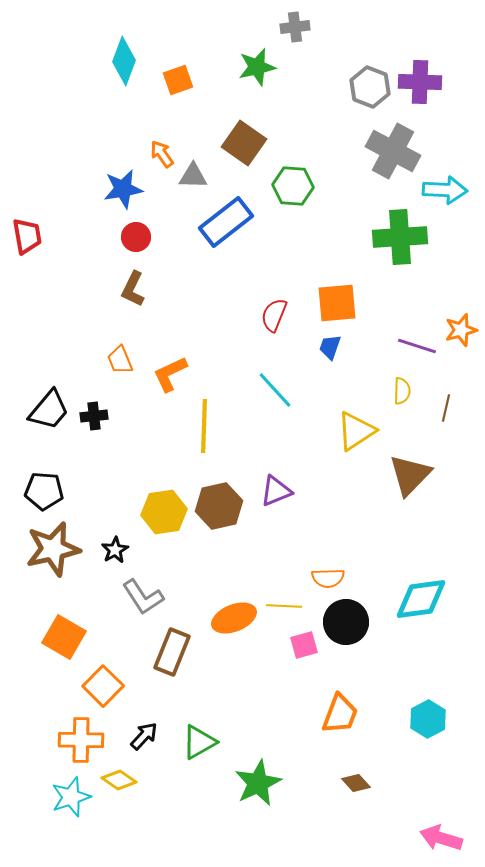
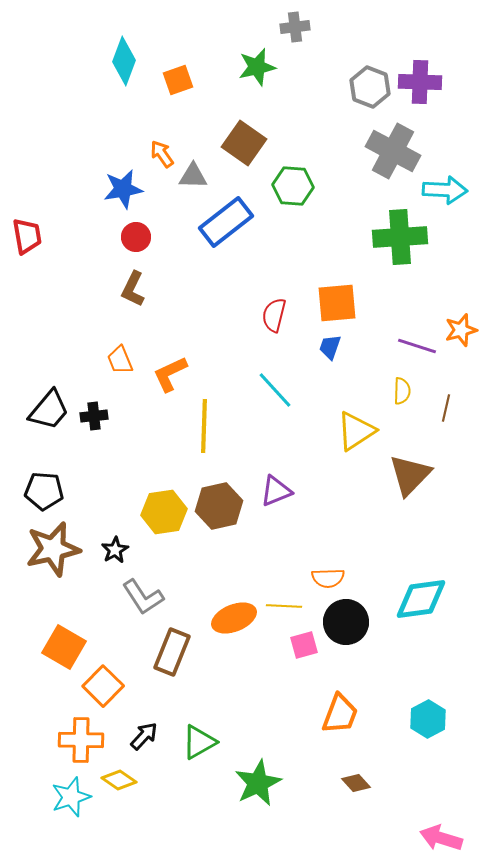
red semicircle at (274, 315): rotated 8 degrees counterclockwise
orange square at (64, 637): moved 10 px down
